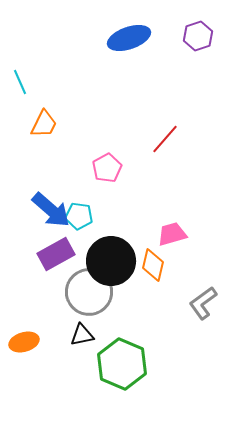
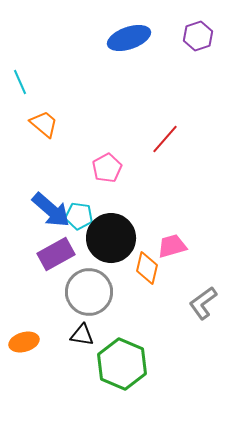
orange trapezoid: rotated 76 degrees counterclockwise
pink trapezoid: moved 12 px down
black circle: moved 23 px up
orange diamond: moved 6 px left, 3 px down
black triangle: rotated 20 degrees clockwise
